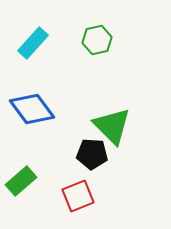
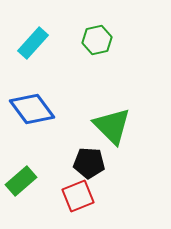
black pentagon: moved 3 px left, 9 px down
